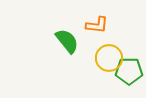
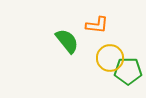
yellow circle: moved 1 px right
green pentagon: moved 1 px left
